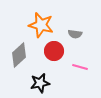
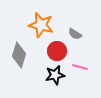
gray semicircle: rotated 24 degrees clockwise
red circle: moved 3 px right
gray diamond: rotated 30 degrees counterclockwise
black star: moved 15 px right, 8 px up
